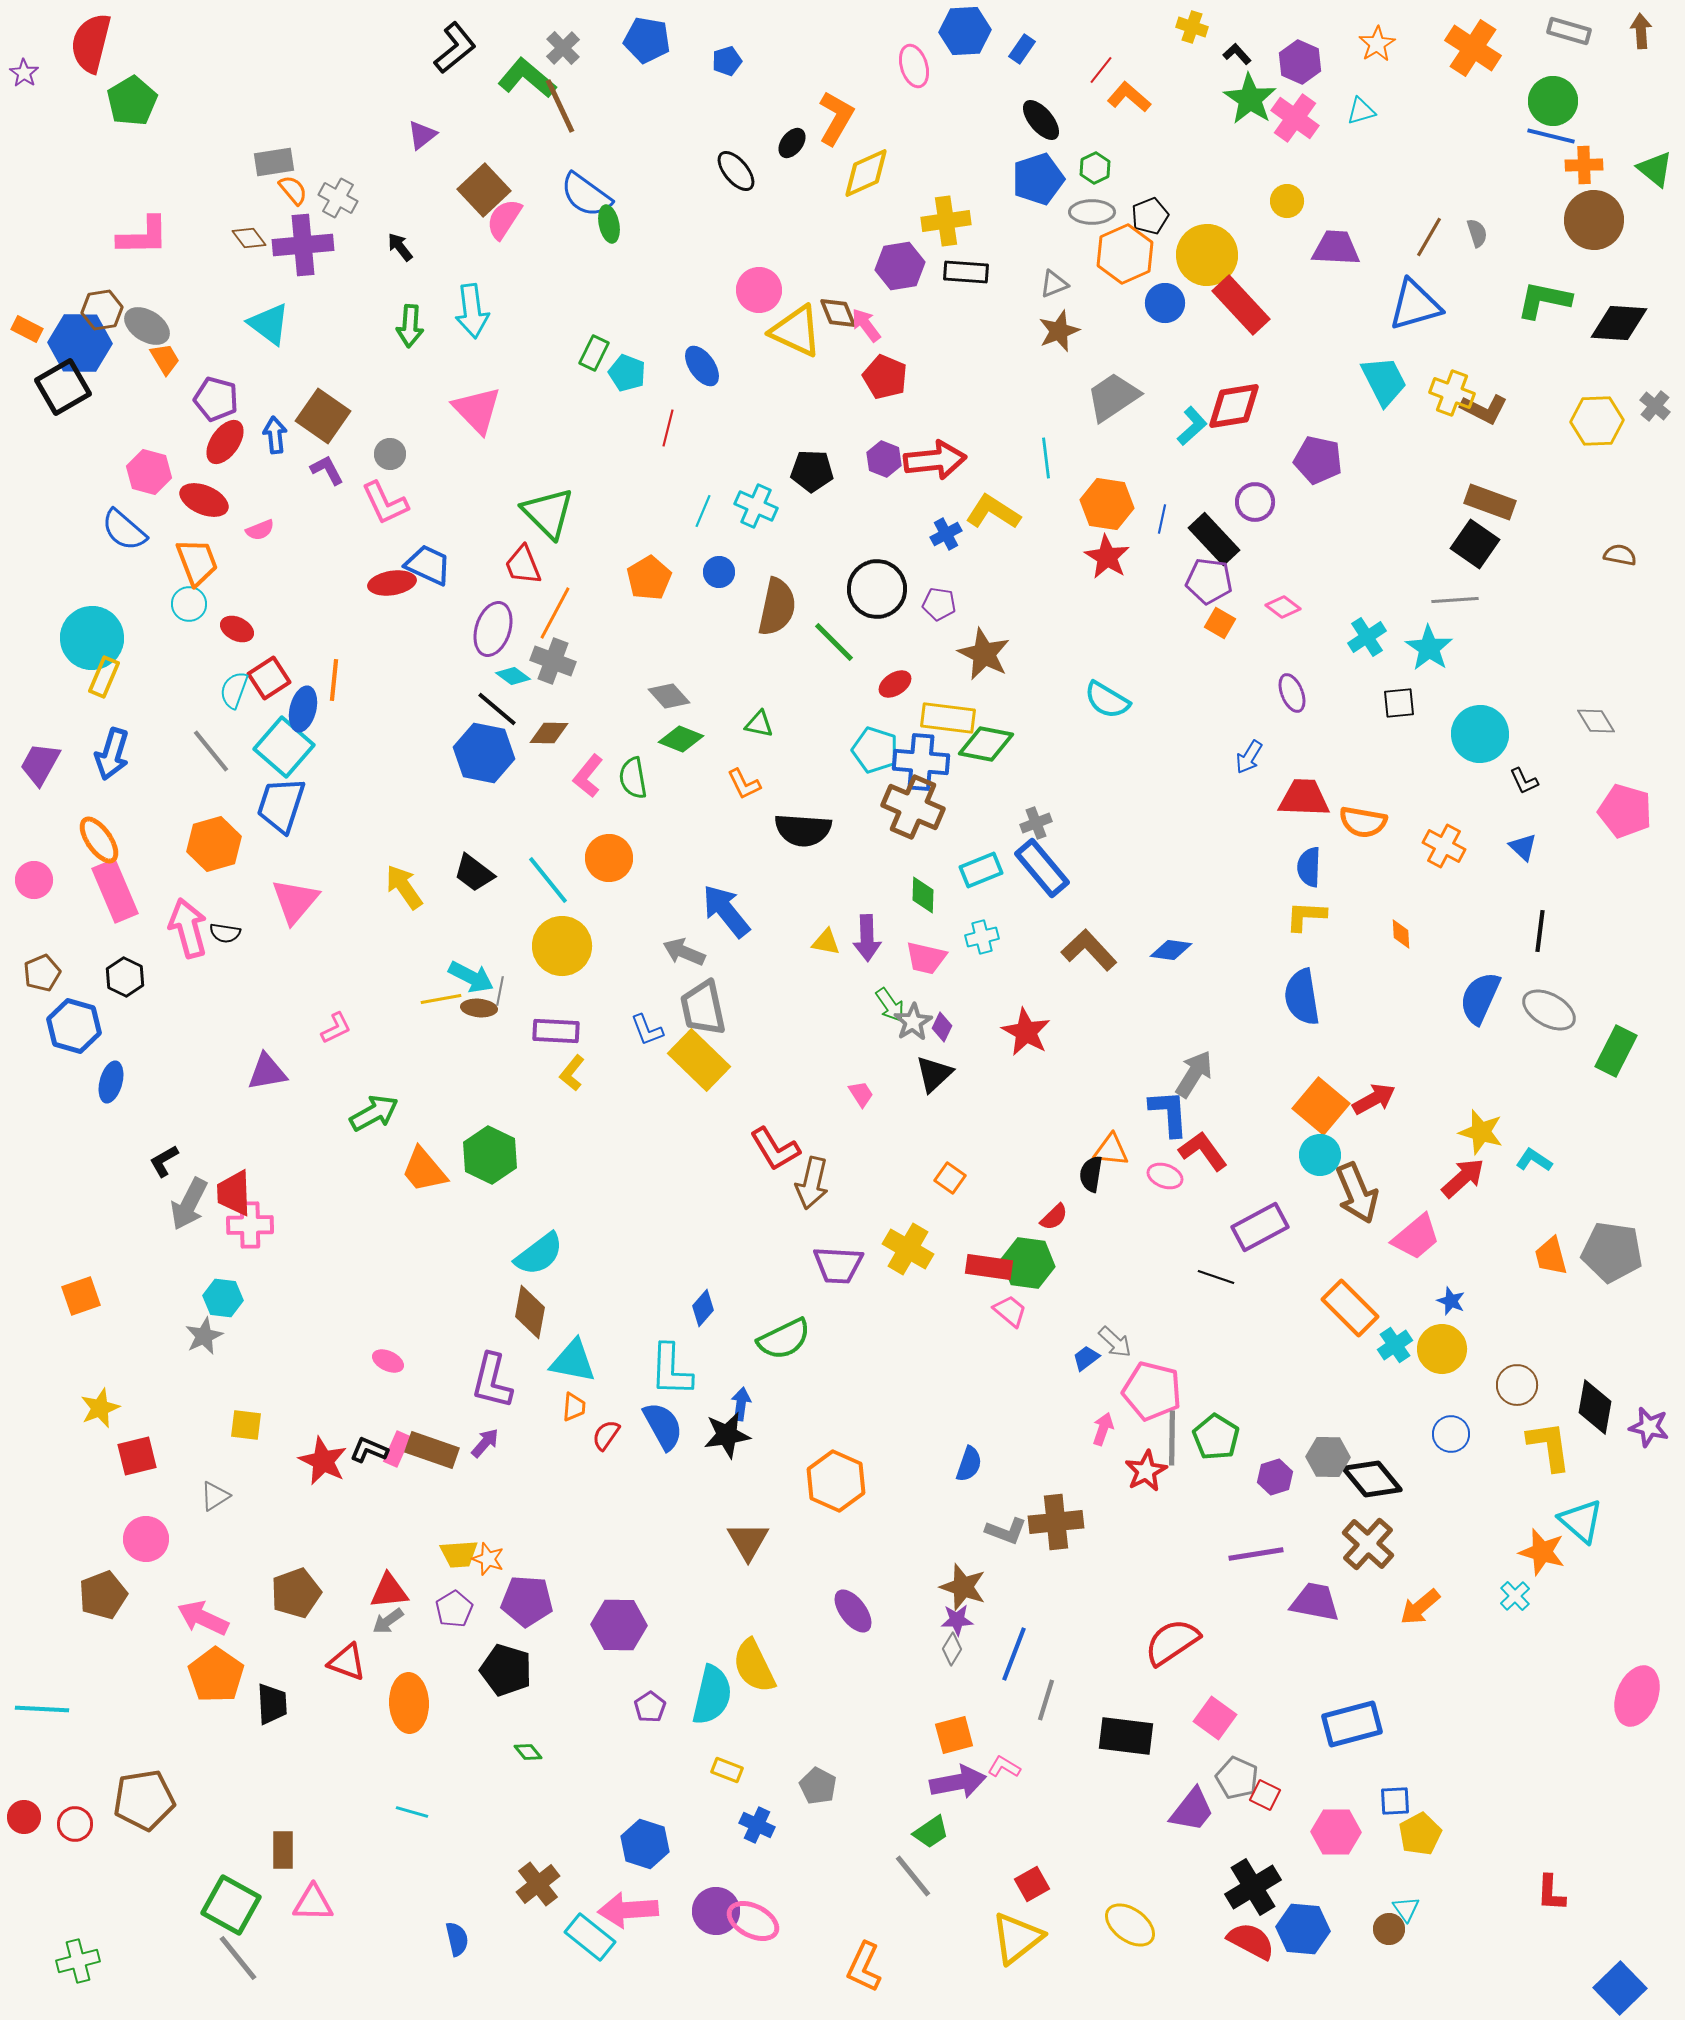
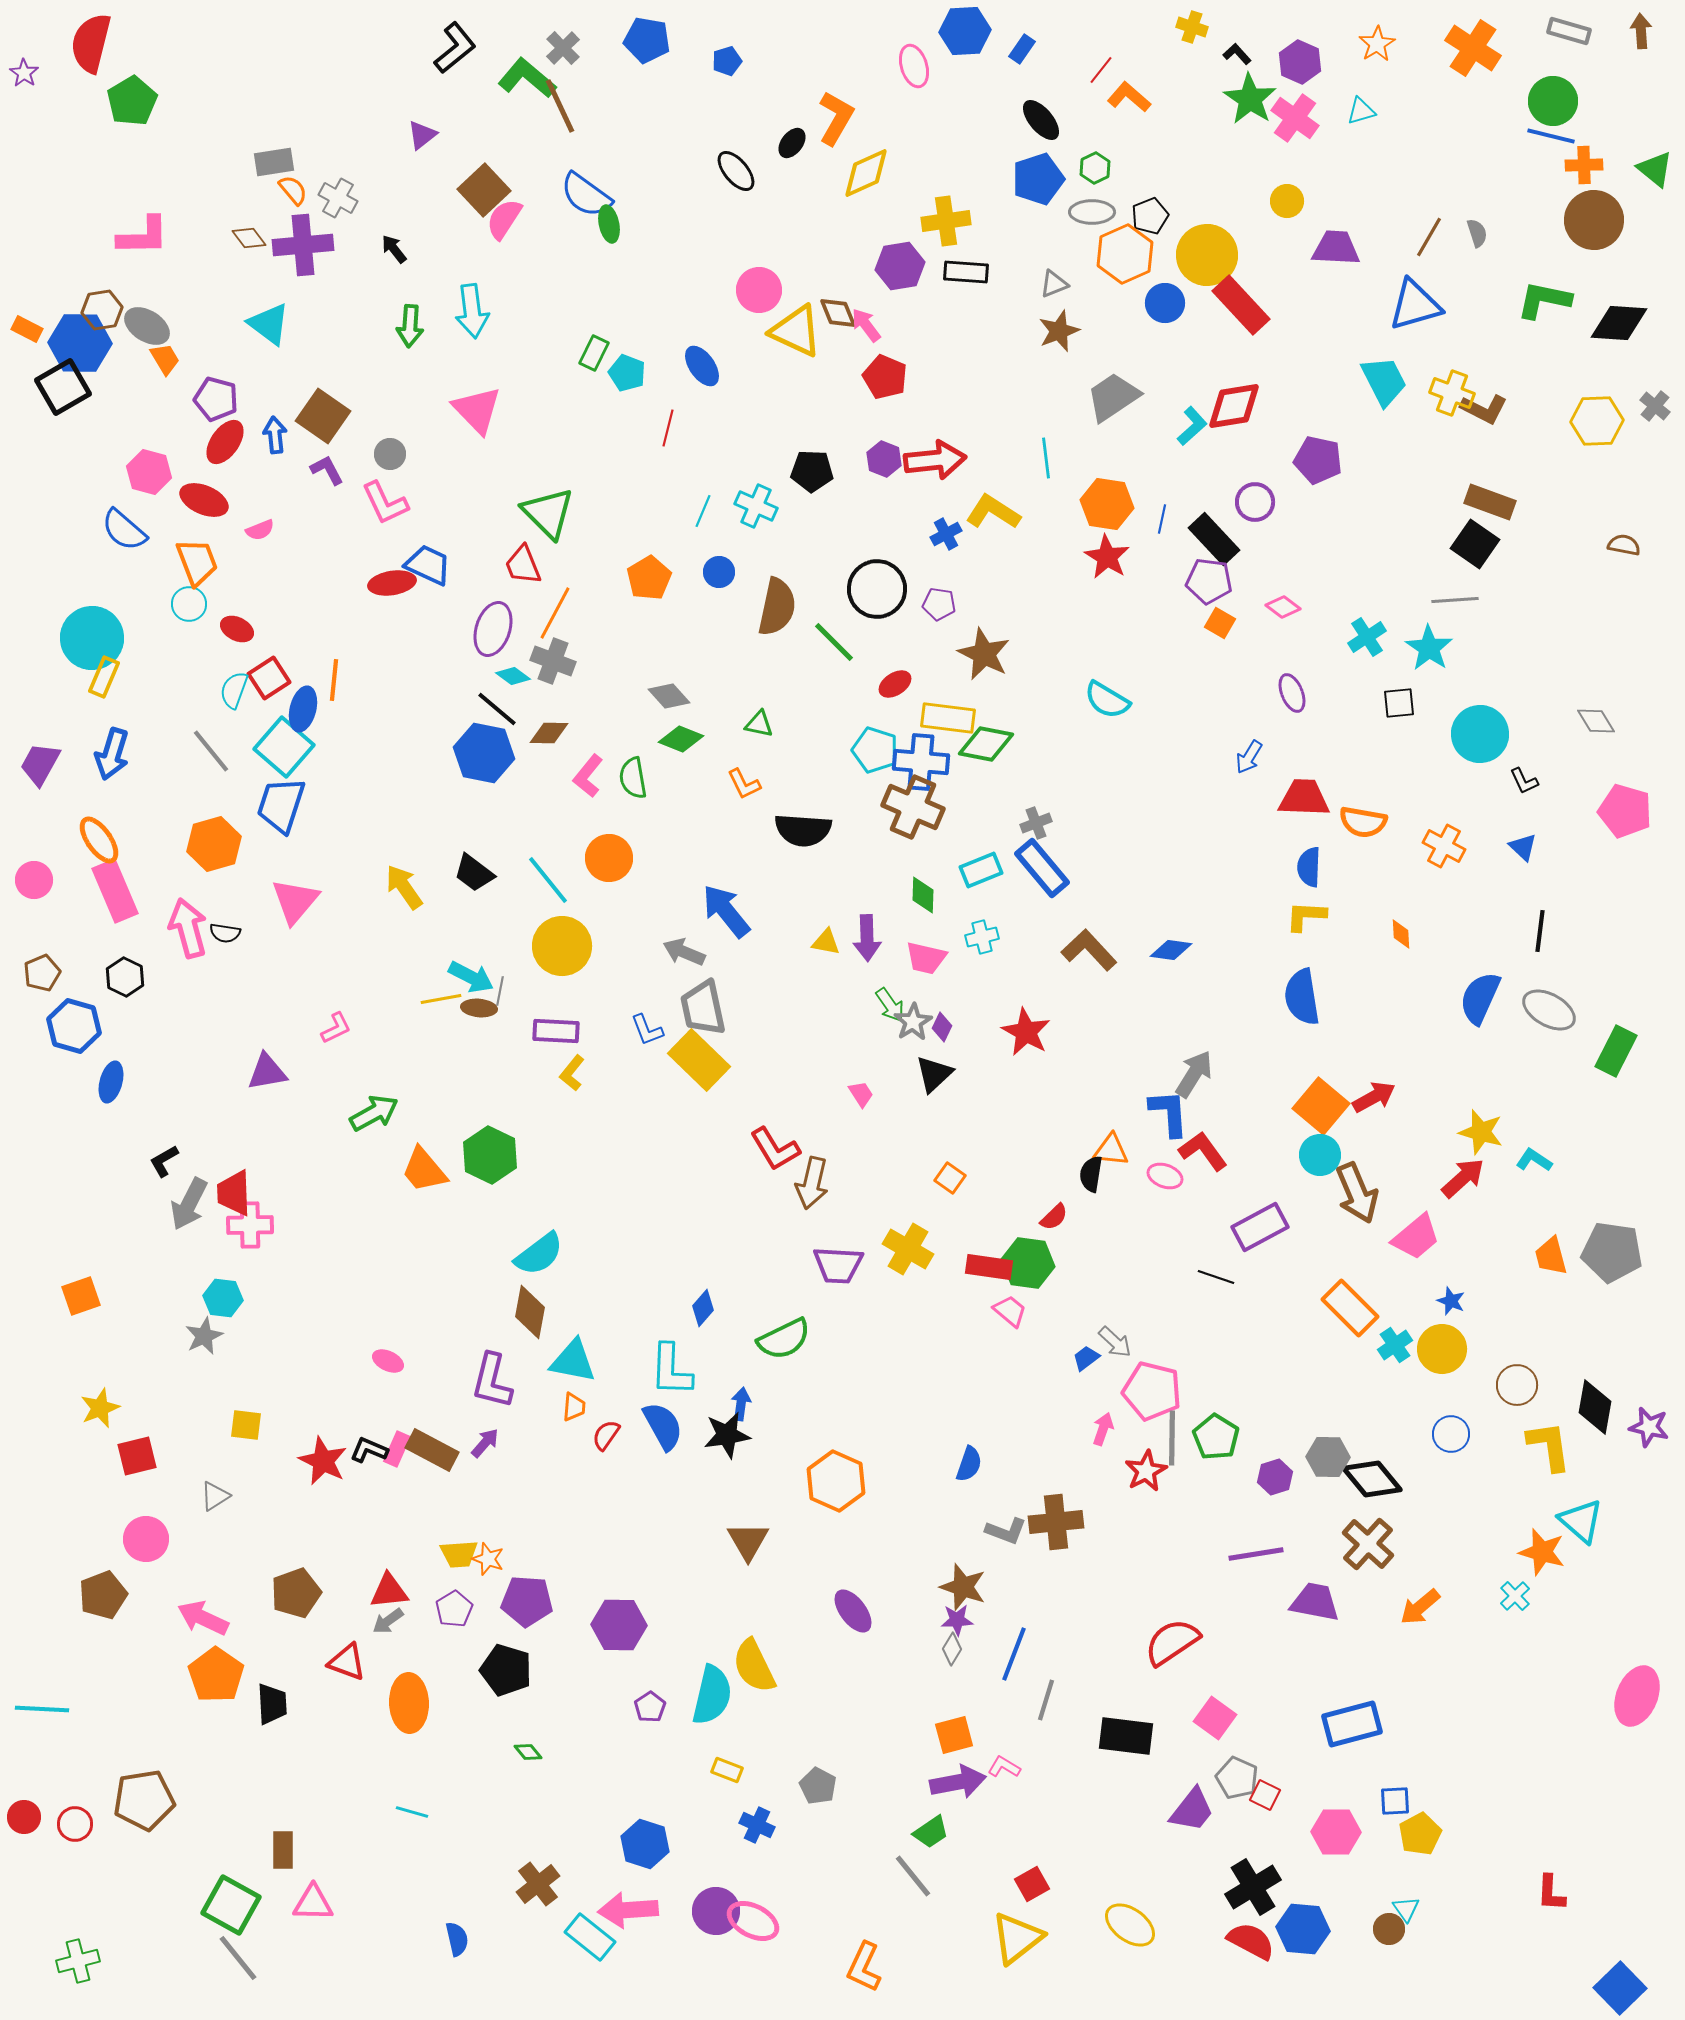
black arrow at (400, 247): moved 6 px left, 2 px down
brown semicircle at (1620, 555): moved 4 px right, 10 px up
red arrow at (1374, 1099): moved 2 px up
brown rectangle at (432, 1450): rotated 9 degrees clockwise
